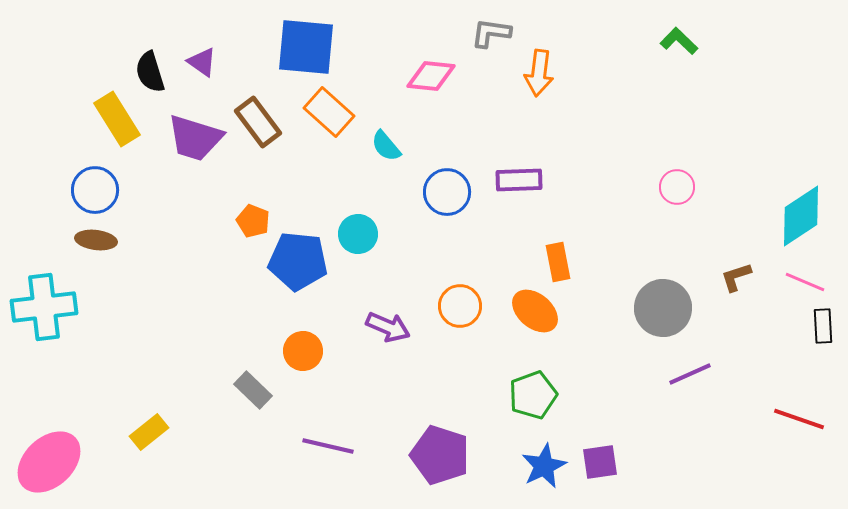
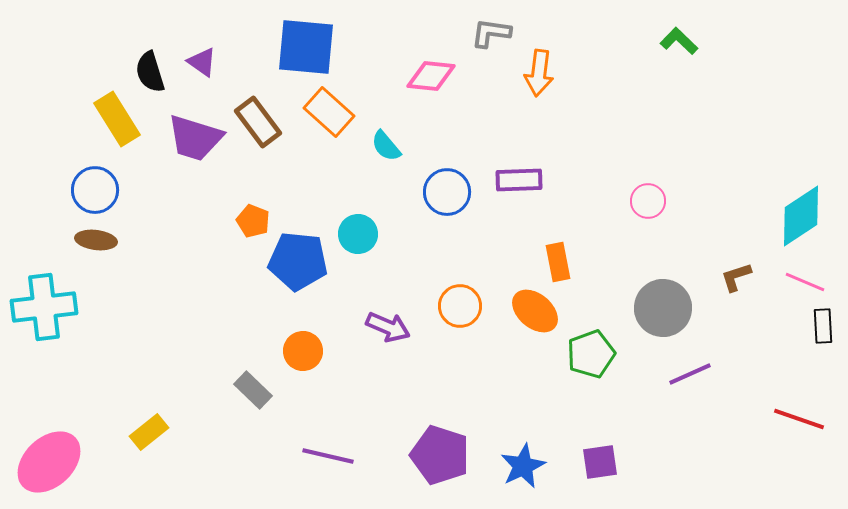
pink circle at (677, 187): moved 29 px left, 14 px down
green pentagon at (533, 395): moved 58 px right, 41 px up
purple line at (328, 446): moved 10 px down
blue star at (544, 466): moved 21 px left
